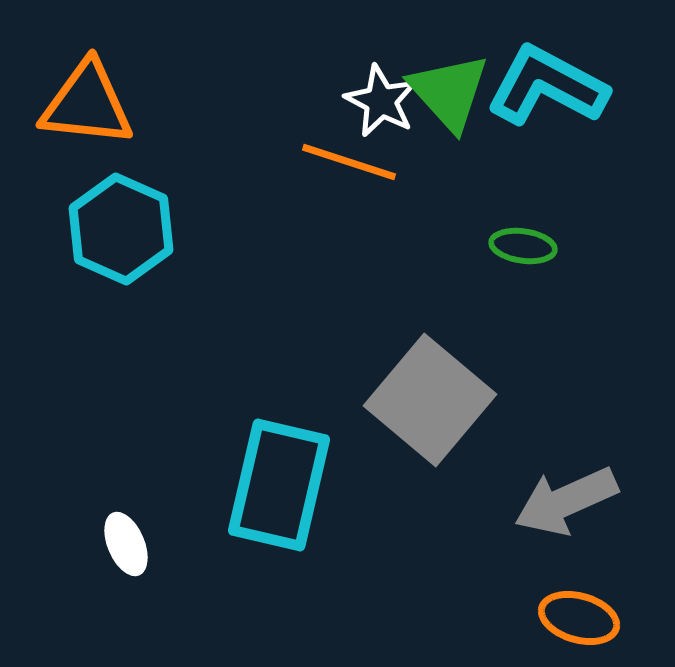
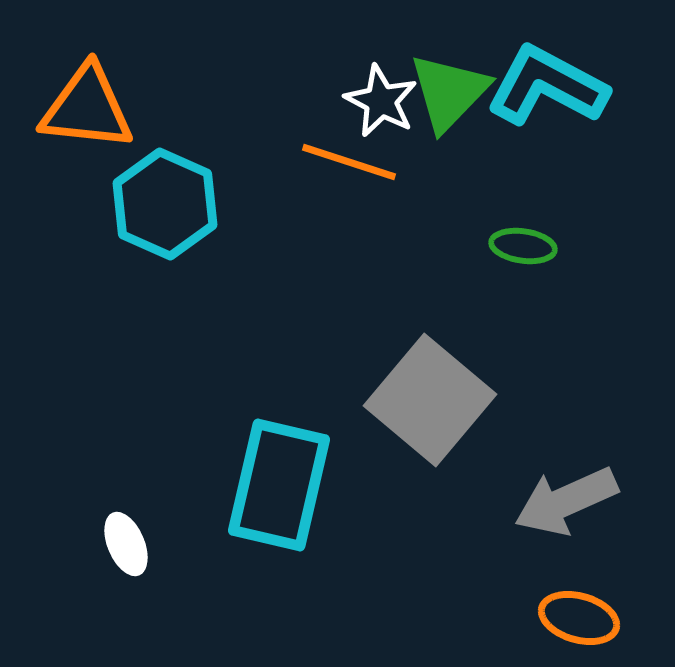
green triangle: rotated 26 degrees clockwise
orange triangle: moved 4 px down
cyan hexagon: moved 44 px right, 25 px up
